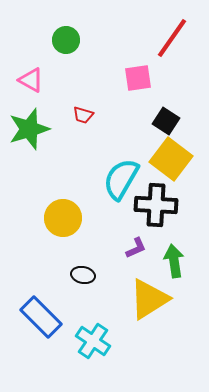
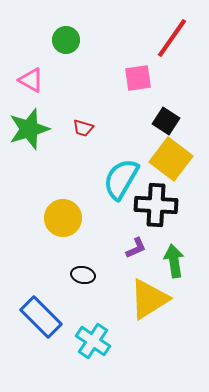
red trapezoid: moved 13 px down
